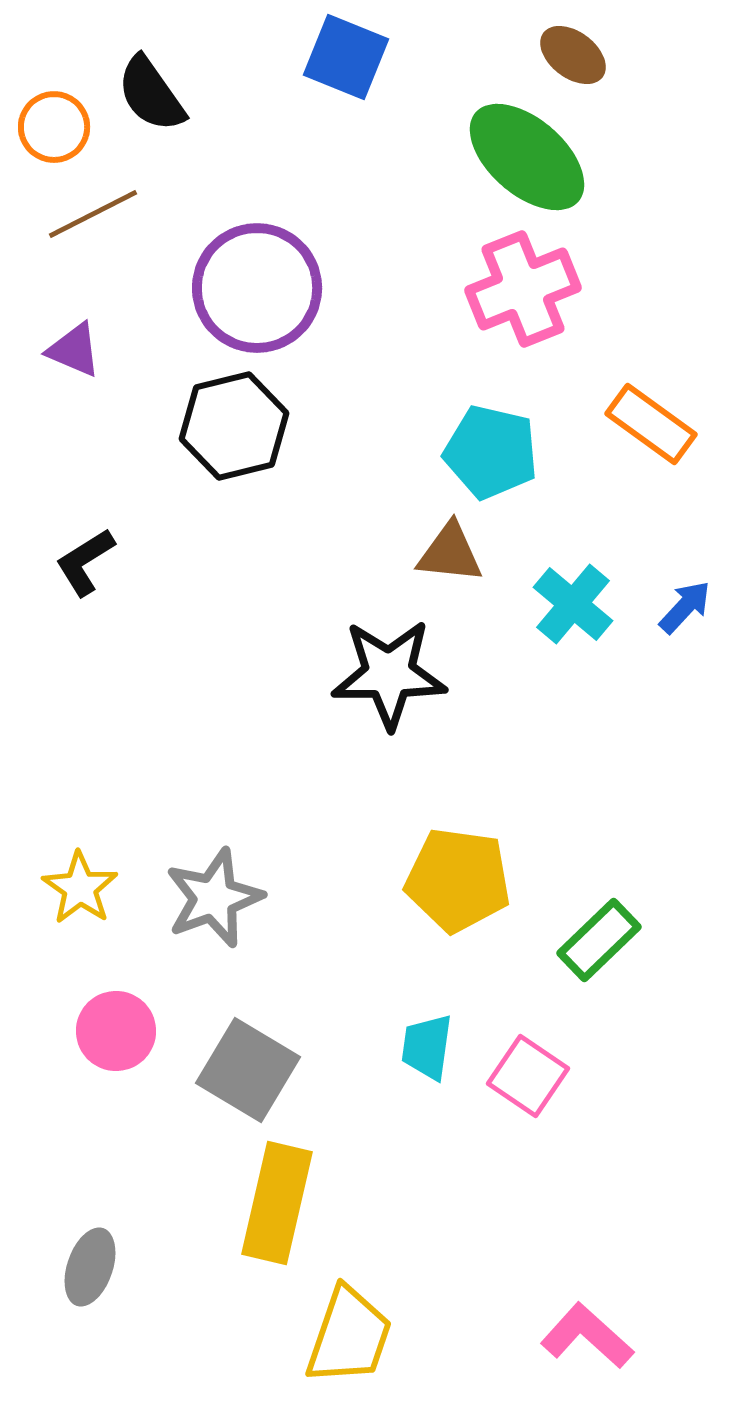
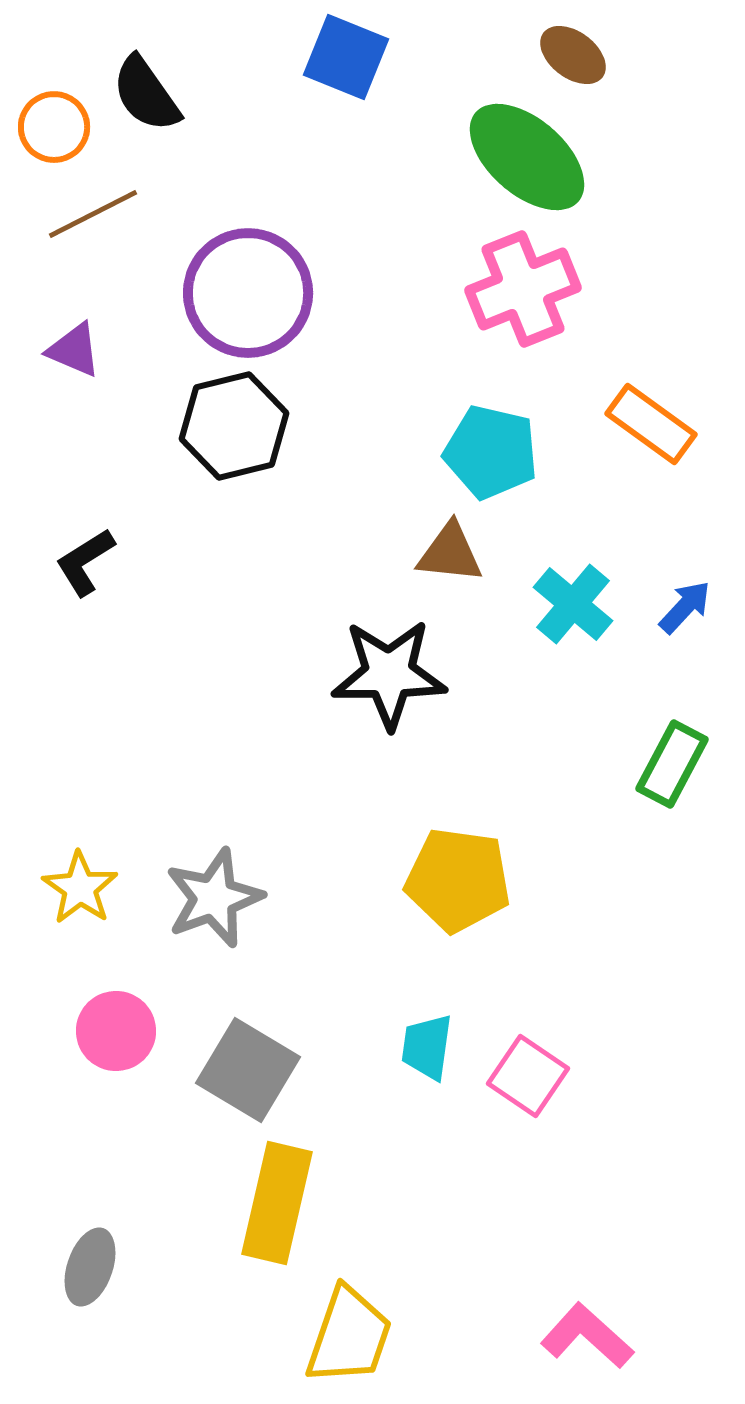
black semicircle: moved 5 px left
purple circle: moved 9 px left, 5 px down
green rectangle: moved 73 px right, 176 px up; rotated 18 degrees counterclockwise
